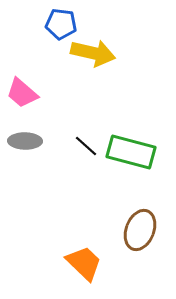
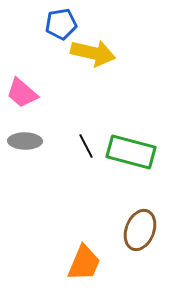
blue pentagon: rotated 16 degrees counterclockwise
black line: rotated 20 degrees clockwise
orange trapezoid: rotated 69 degrees clockwise
